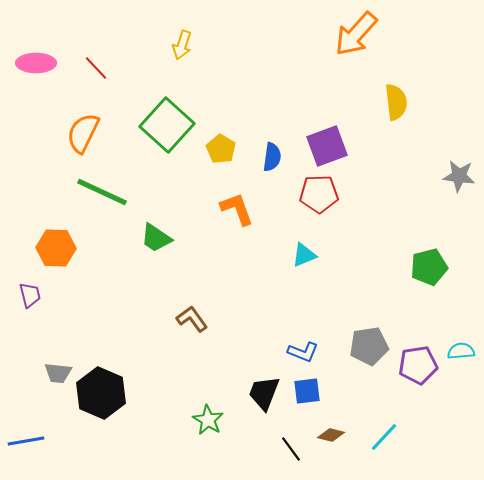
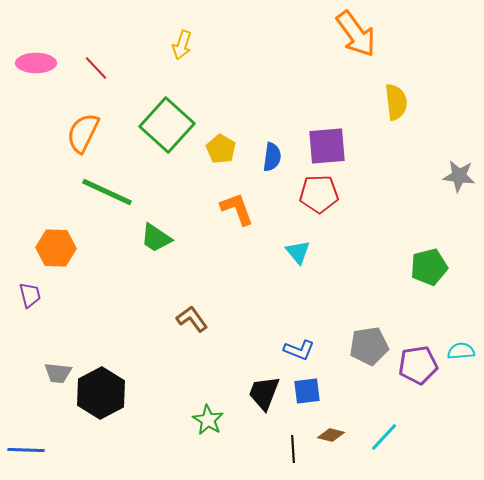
orange arrow: rotated 78 degrees counterclockwise
purple square: rotated 15 degrees clockwise
green line: moved 5 px right
cyan triangle: moved 6 px left, 3 px up; rotated 48 degrees counterclockwise
blue L-shape: moved 4 px left, 2 px up
black hexagon: rotated 9 degrees clockwise
blue line: moved 9 px down; rotated 12 degrees clockwise
black line: moved 2 px right; rotated 32 degrees clockwise
